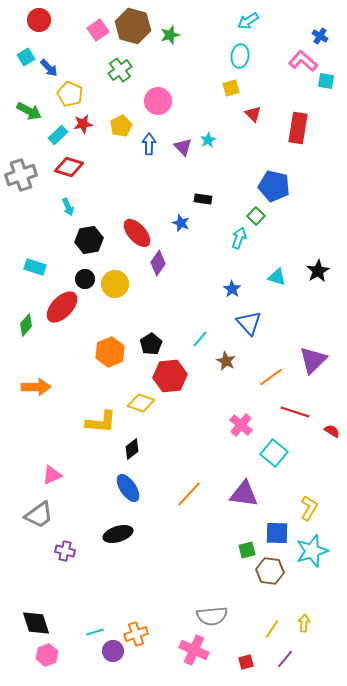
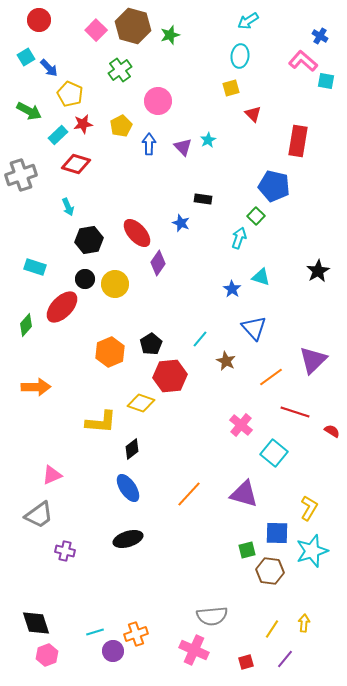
pink square at (98, 30): moved 2 px left; rotated 10 degrees counterclockwise
red rectangle at (298, 128): moved 13 px down
red diamond at (69, 167): moved 7 px right, 3 px up
cyan triangle at (277, 277): moved 16 px left
blue triangle at (249, 323): moved 5 px right, 5 px down
purple triangle at (244, 494): rotated 8 degrees clockwise
black ellipse at (118, 534): moved 10 px right, 5 px down
